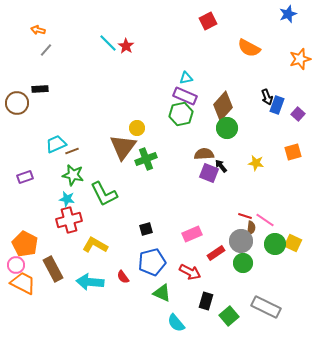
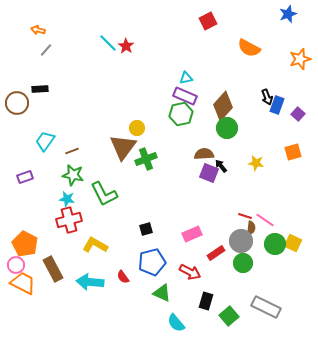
cyan trapezoid at (56, 144): moved 11 px left, 3 px up; rotated 30 degrees counterclockwise
